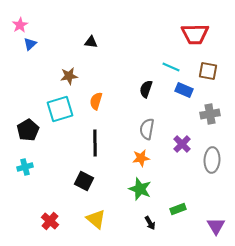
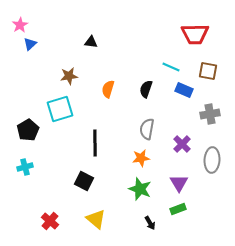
orange semicircle: moved 12 px right, 12 px up
purple triangle: moved 37 px left, 43 px up
